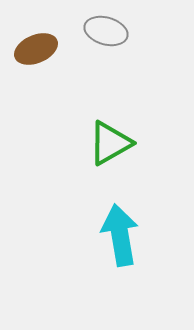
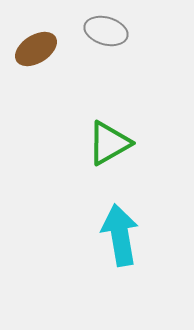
brown ellipse: rotated 9 degrees counterclockwise
green triangle: moved 1 px left
